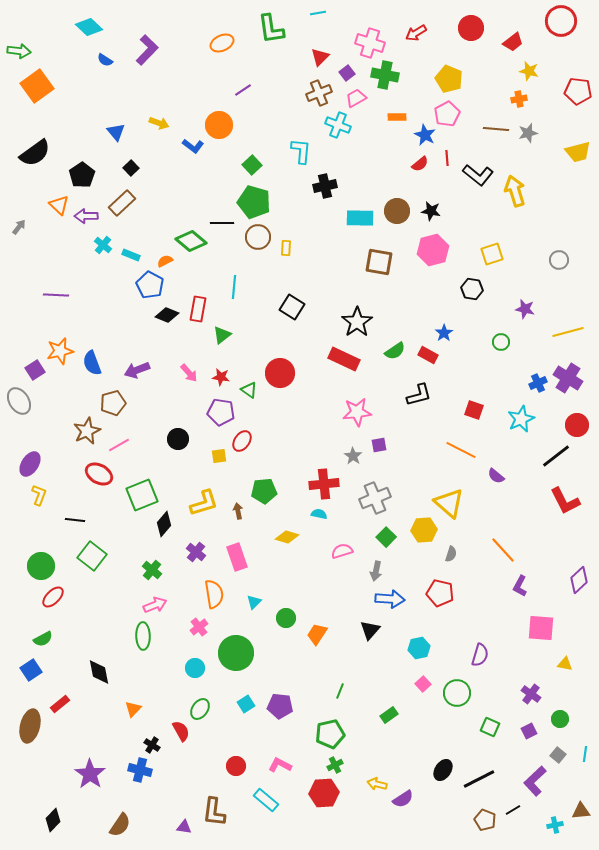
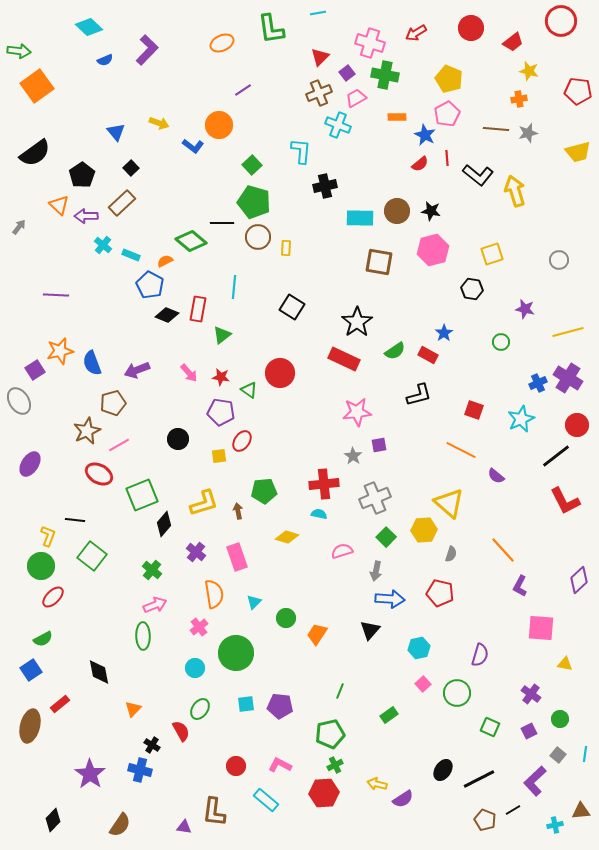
blue semicircle at (105, 60): rotated 56 degrees counterclockwise
yellow L-shape at (39, 495): moved 9 px right, 41 px down
cyan square at (246, 704): rotated 24 degrees clockwise
